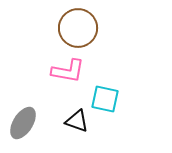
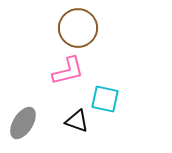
pink L-shape: rotated 24 degrees counterclockwise
